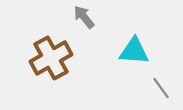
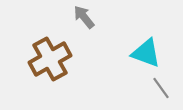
cyan triangle: moved 12 px right, 2 px down; rotated 16 degrees clockwise
brown cross: moved 1 px left, 1 px down
